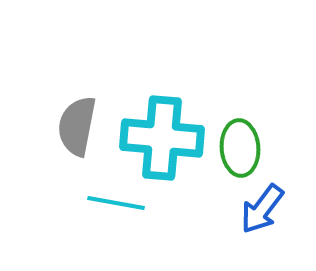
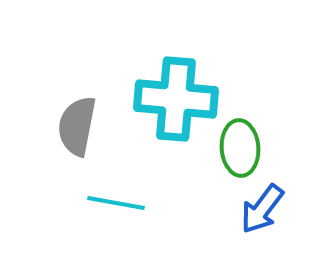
cyan cross: moved 14 px right, 39 px up
